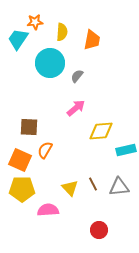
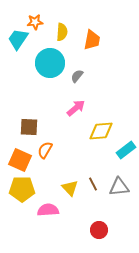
cyan rectangle: rotated 24 degrees counterclockwise
